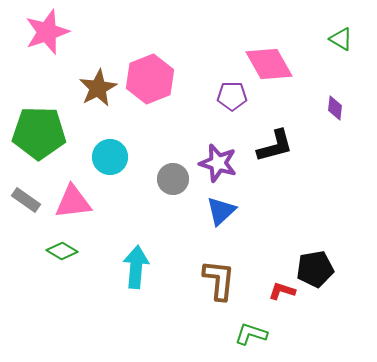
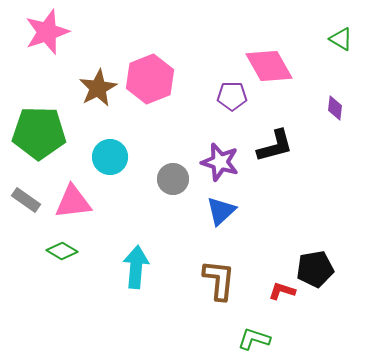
pink diamond: moved 2 px down
purple star: moved 2 px right, 1 px up
green L-shape: moved 3 px right, 5 px down
